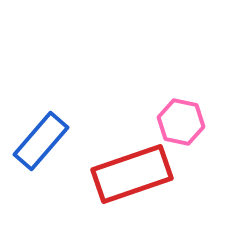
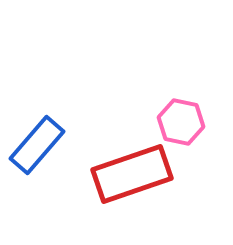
blue rectangle: moved 4 px left, 4 px down
